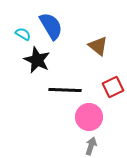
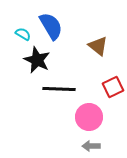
black line: moved 6 px left, 1 px up
gray arrow: rotated 108 degrees counterclockwise
